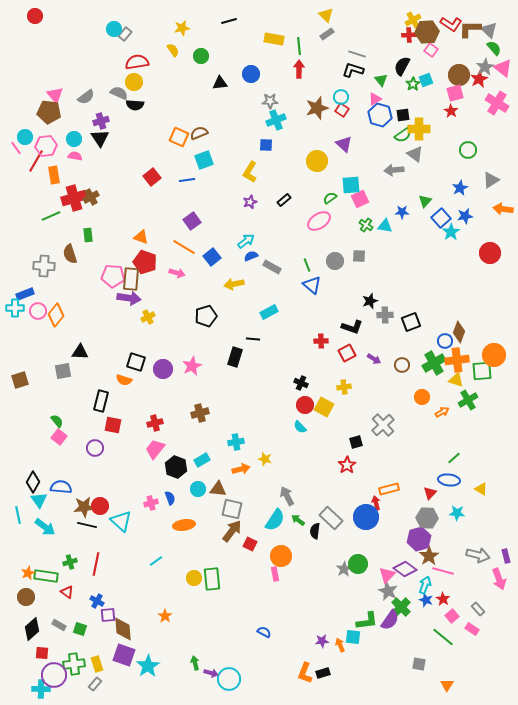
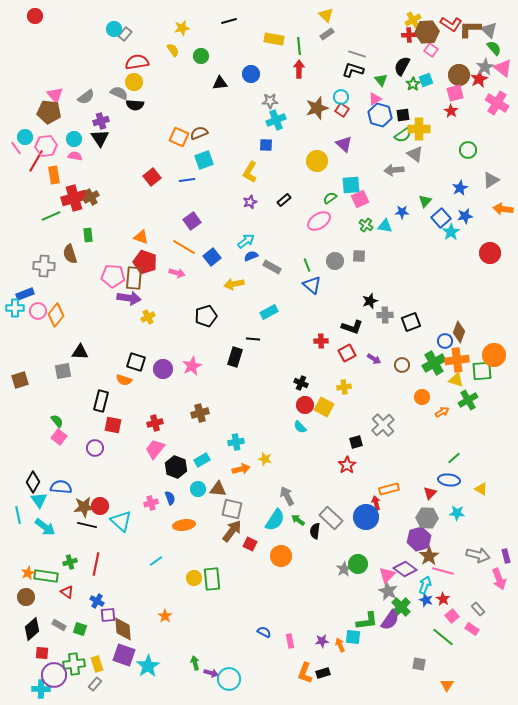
brown rectangle at (131, 279): moved 3 px right, 1 px up
pink rectangle at (275, 574): moved 15 px right, 67 px down
